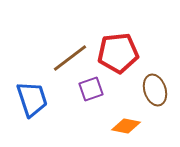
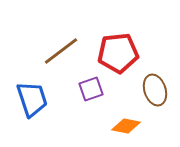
brown line: moved 9 px left, 7 px up
